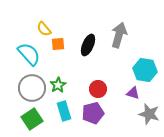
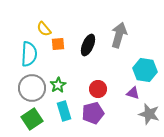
cyan semicircle: rotated 45 degrees clockwise
